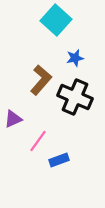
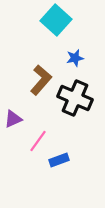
black cross: moved 1 px down
